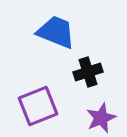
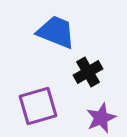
black cross: rotated 12 degrees counterclockwise
purple square: rotated 6 degrees clockwise
